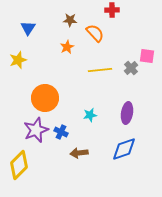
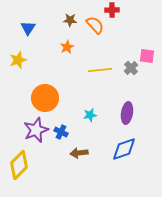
orange semicircle: moved 8 px up
